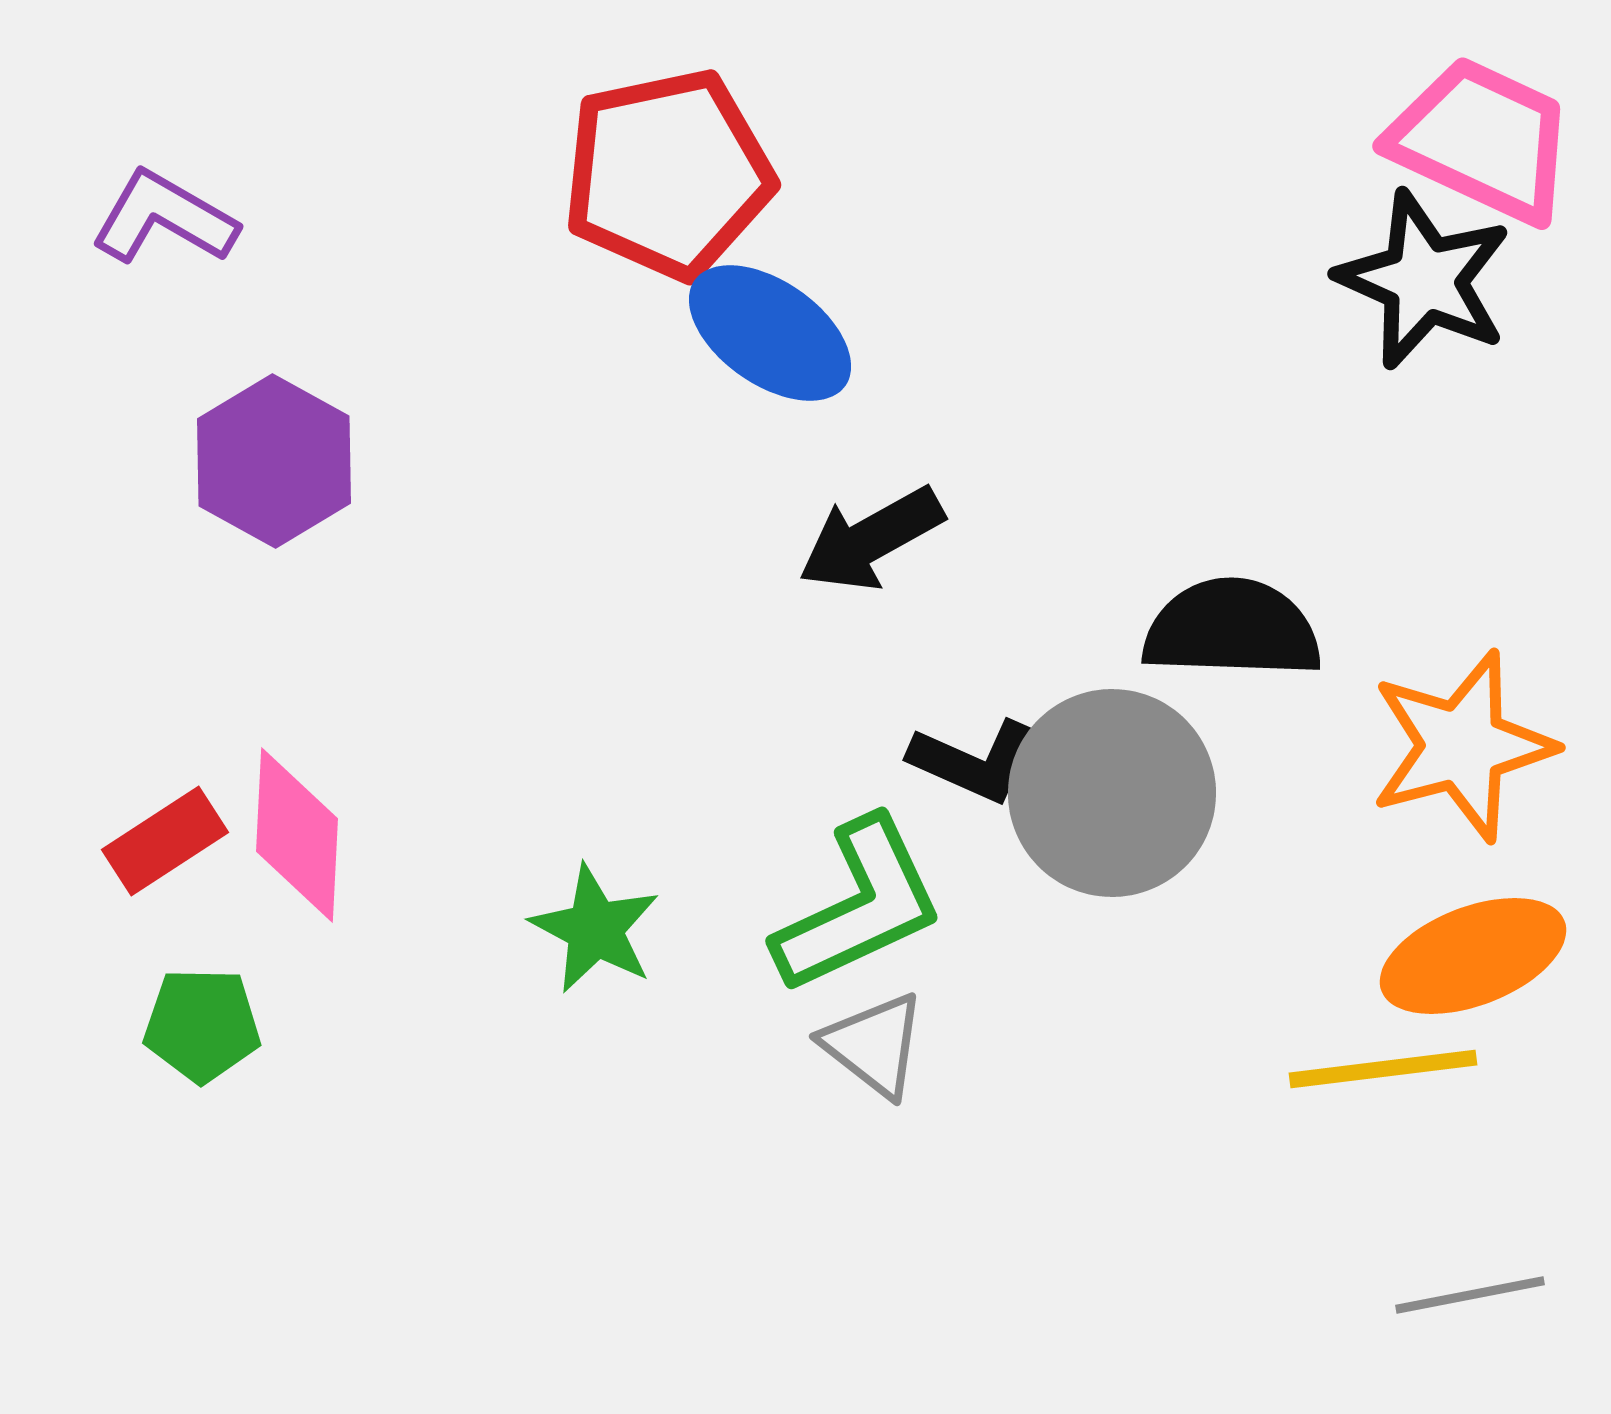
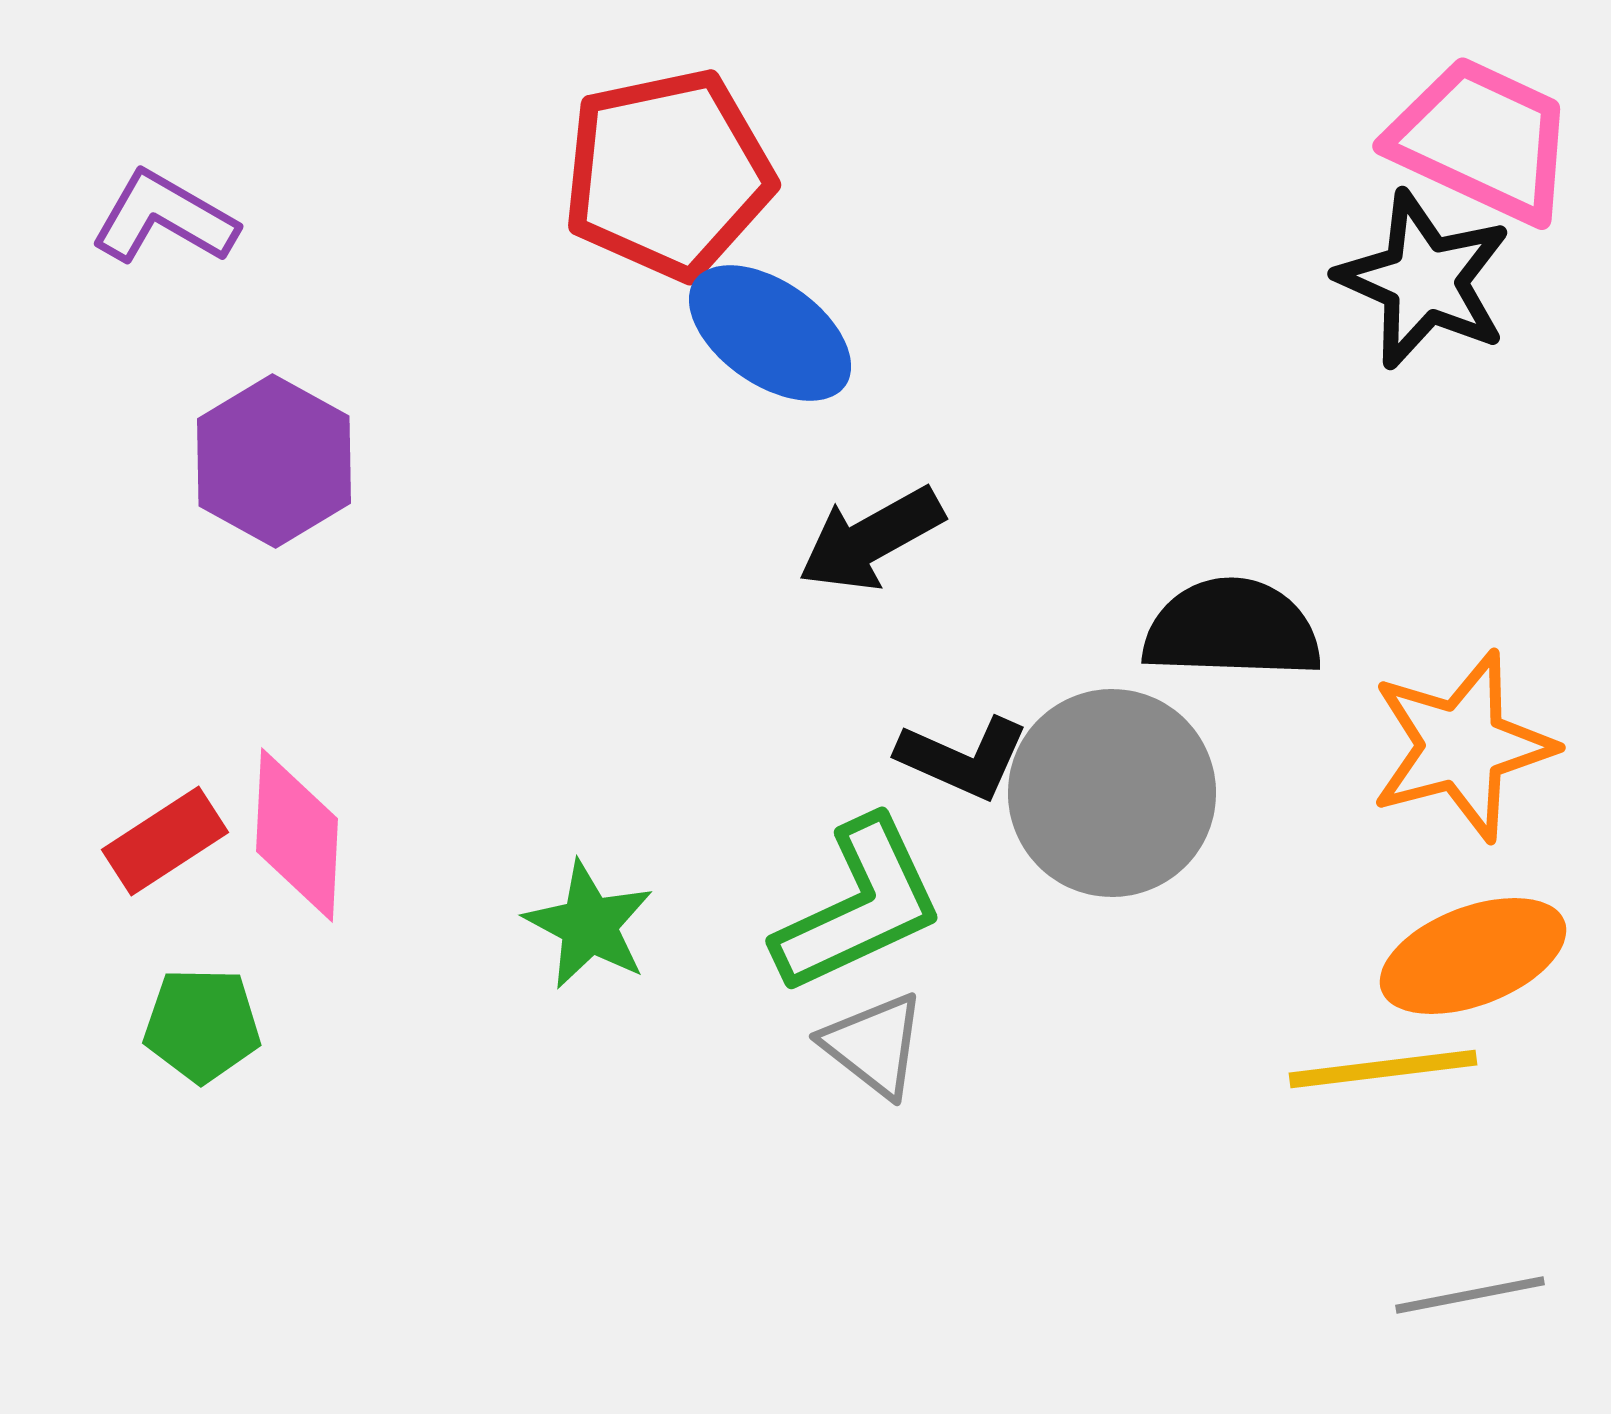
black L-shape: moved 12 px left, 3 px up
green star: moved 6 px left, 4 px up
